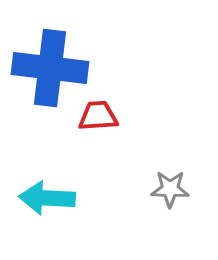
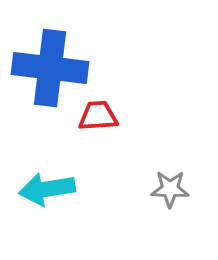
cyan arrow: moved 9 px up; rotated 12 degrees counterclockwise
